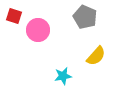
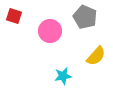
pink circle: moved 12 px right, 1 px down
